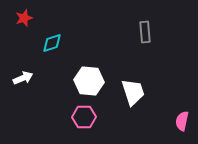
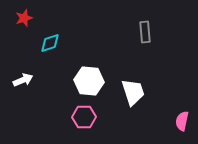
cyan diamond: moved 2 px left
white arrow: moved 2 px down
